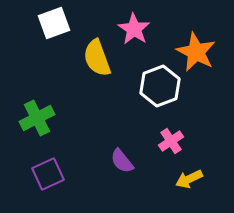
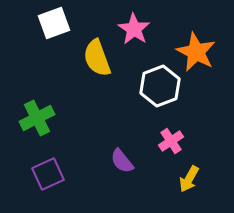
yellow arrow: rotated 36 degrees counterclockwise
